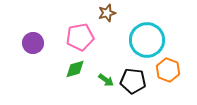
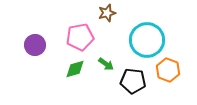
purple circle: moved 2 px right, 2 px down
green arrow: moved 16 px up
